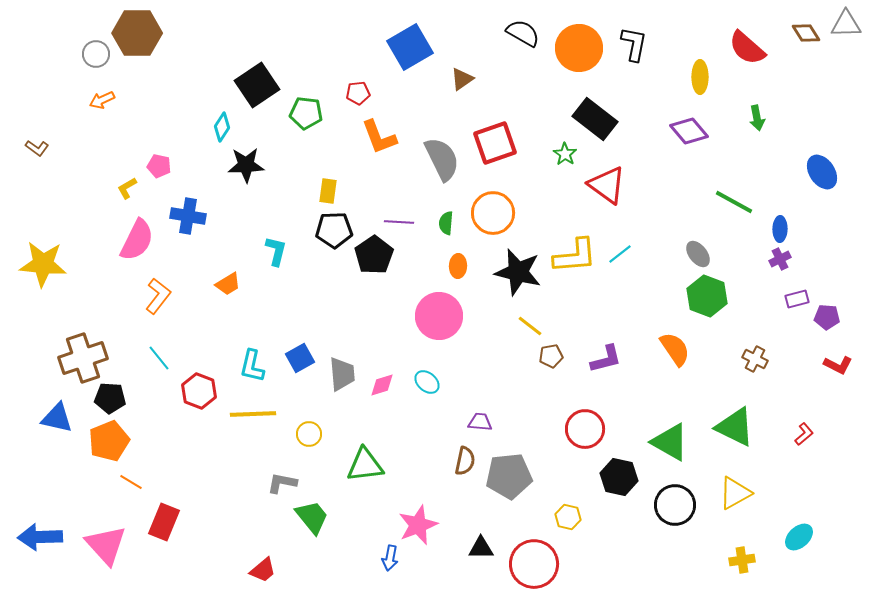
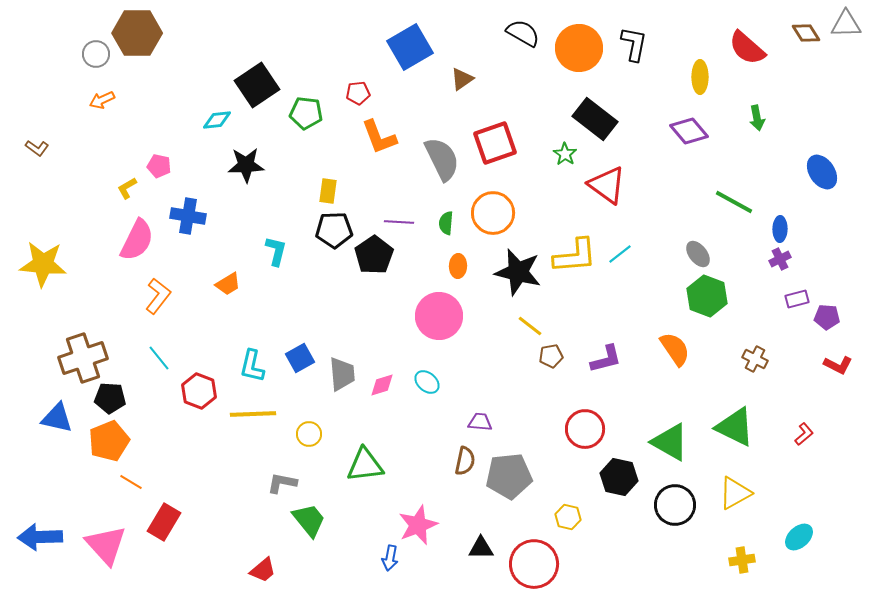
cyan diamond at (222, 127): moved 5 px left, 7 px up; rotated 52 degrees clockwise
green trapezoid at (312, 517): moved 3 px left, 3 px down
red rectangle at (164, 522): rotated 9 degrees clockwise
